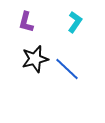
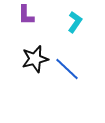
purple L-shape: moved 7 px up; rotated 15 degrees counterclockwise
